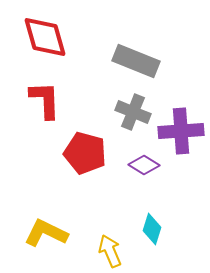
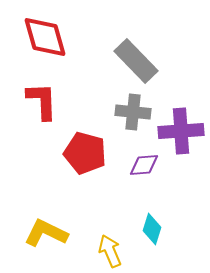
gray rectangle: rotated 24 degrees clockwise
red L-shape: moved 3 px left, 1 px down
gray cross: rotated 16 degrees counterclockwise
purple diamond: rotated 36 degrees counterclockwise
